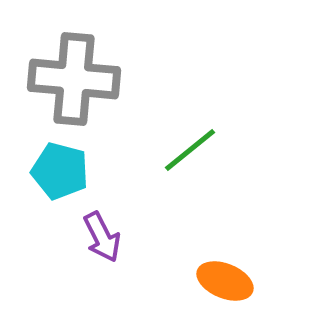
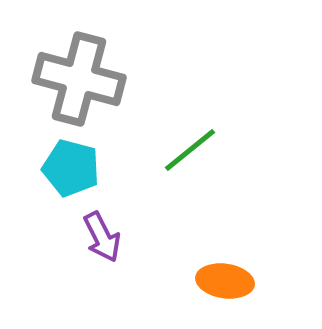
gray cross: moved 5 px right; rotated 10 degrees clockwise
cyan pentagon: moved 11 px right, 3 px up
orange ellipse: rotated 14 degrees counterclockwise
